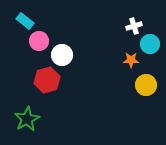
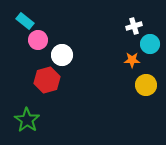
pink circle: moved 1 px left, 1 px up
orange star: moved 1 px right
green star: moved 1 px down; rotated 10 degrees counterclockwise
